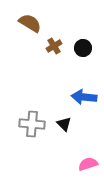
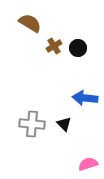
black circle: moved 5 px left
blue arrow: moved 1 px right, 1 px down
